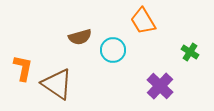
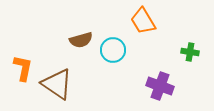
brown semicircle: moved 1 px right, 3 px down
green cross: rotated 24 degrees counterclockwise
purple cross: rotated 24 degrees counterclockwise
